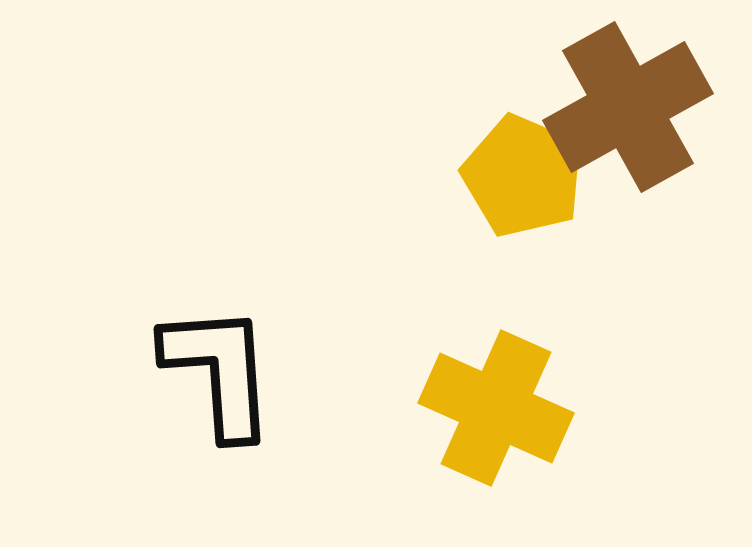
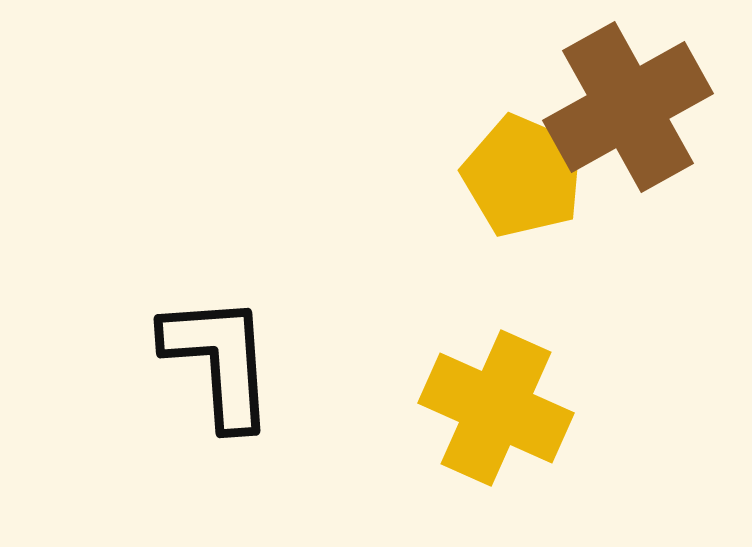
black L-shape: moved 10 px up
